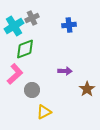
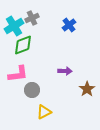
blue cross: rotated 32 degrees counterclockwise
green diamond: moved 2 px left, 4 px up
pink L-shape: moved 3 px right; rotated 35 degrees clockwise
